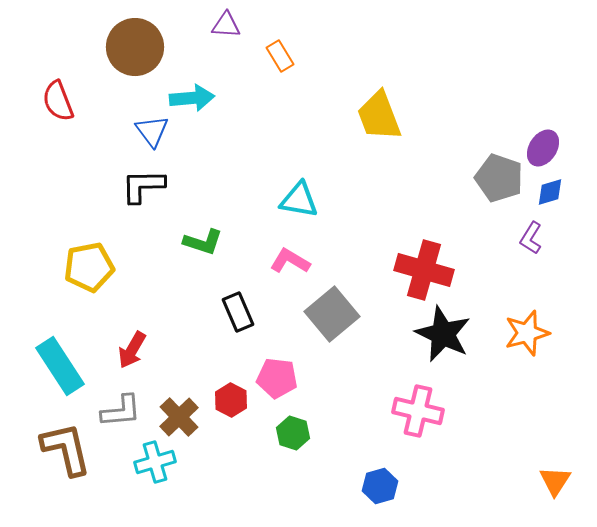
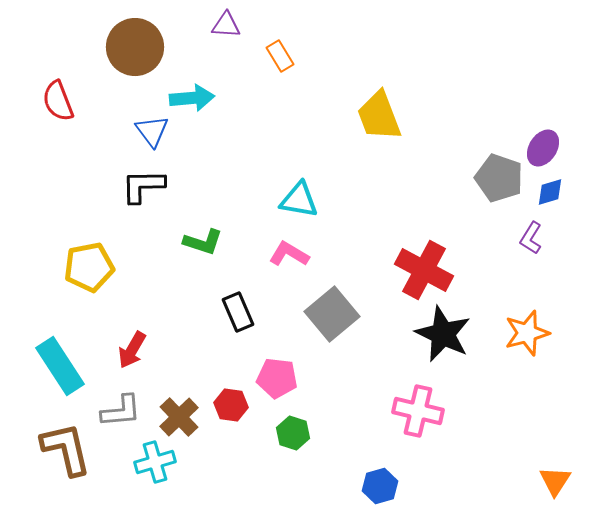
pink L-shape: moved 1 px left, 7 px up
red cross: rotated 12 degrees clockwise
red hexagon: moved 5 px down; rotated 20 degrees counterclockwise
